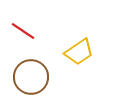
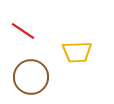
yellow trapezoid: moved 2 px left; rotated 32 degrees clockwise
